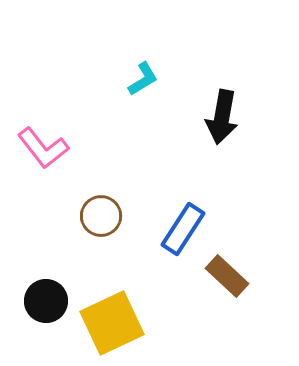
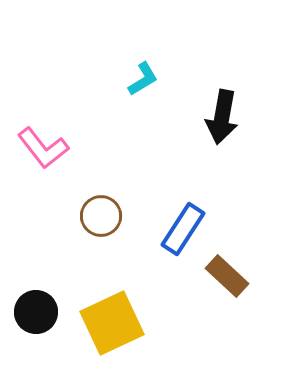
black circle: moved 10 px left, 11 px down
